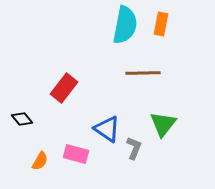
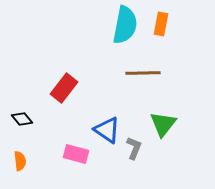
blue triangle: moved 1 px down
orange semicircle: moved 20 px left; rotated 36 degrees counterclockwise
